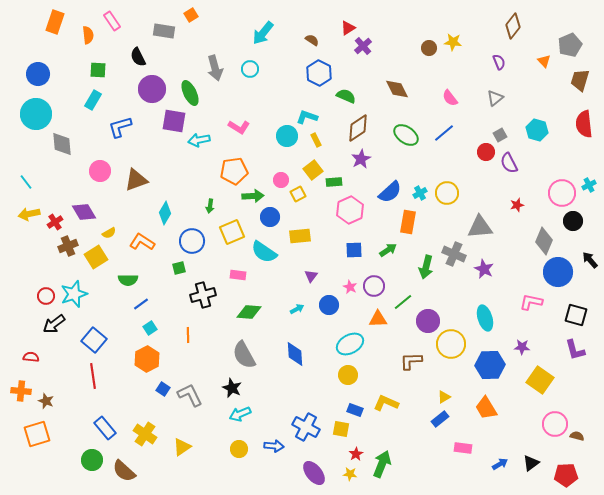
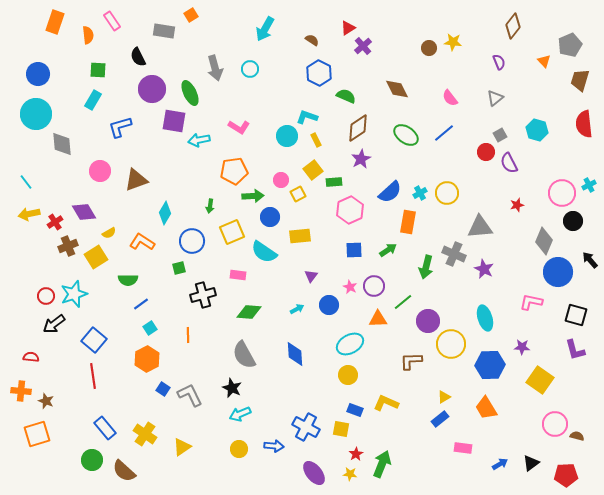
cyan arrow at (263, 33): moved 2 px right, 4 px up; rotated 10 degrees counterclockwise
